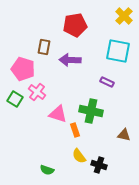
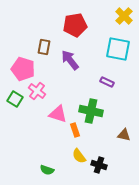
cyan square: moved 2 px up
purple arrow: rotated 50 degrees clockwise
pink cross: moved 1 px up
